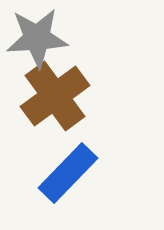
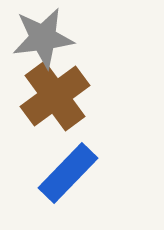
gray star: moved 6 px right; rotated 4 degrees counterclockwise
